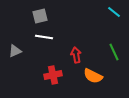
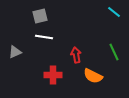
gray triangle: moved 1 px down
red cross: rotated 12 degrees clockwise
